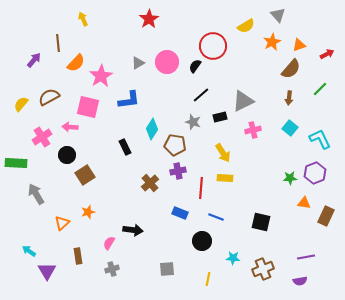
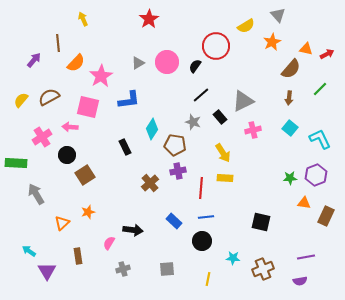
orange triangle at (299, 45): moved 7 px right, 4 px down; rotated 32 degrees clockwise
red circle at (213, 46): moved 3 px right
yellow semicircle at (21, 104): moved 4 px up
black rectangle at (220, 117): rotated 64 degrees clockwise
purple hexagon at (315, 173): moved 1 px right, 2 px down
blue rectangle at (180, 213): moved 6 px left, 8 px down; rotated 21 degrees clockwise
blue line at (216, 217): moved 10 px left; rotated 28 degrees counterclockwise
gray cross at (112, 269): moved 11 px right
